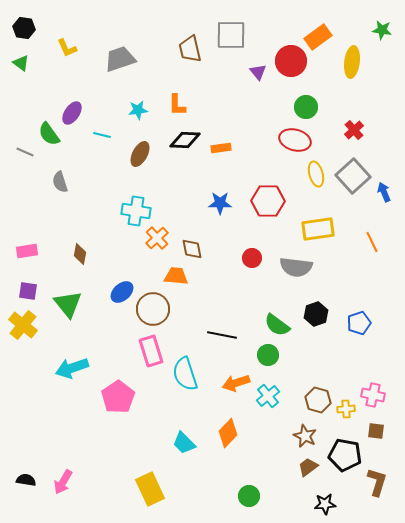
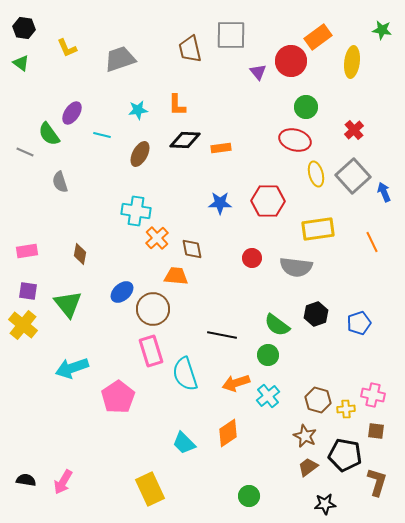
orange diamond at (228, 433): rotated 12 degrees clockwise
